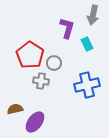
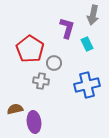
red pentagon: moved 6 px up
purple ellipse: moved 1 px left; rotated 45 degrees counterclockwise
